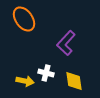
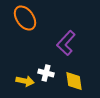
orange ellipse: moved 1 px right, 1 px up
